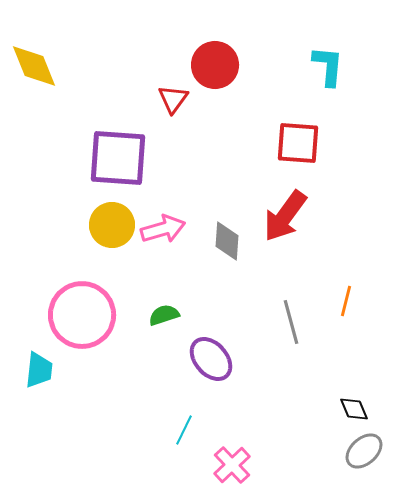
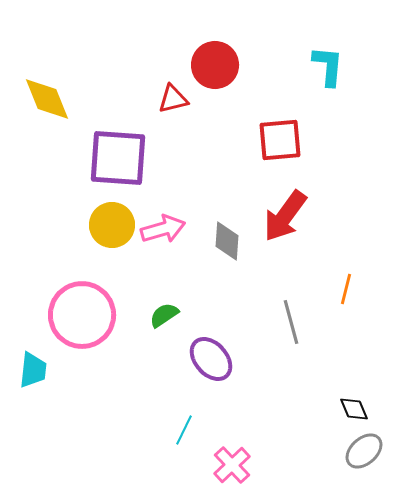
yellow diamond: moved 13 px right, 33 px down
red triangle: rotated 40 degrees clockwise
red square: moved 18 px left, 3 px up; rotated 9 degrees counterclockwise
orange line: moved 12 px up
green semicircle: rotated 16 degrees counterclockwise
cyan trapezoid: moved 6 px left
